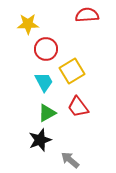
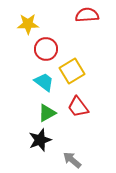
cyan trapezoid: rotated 25 degrees counterclockwise
gray arrow: moved 2 px right
